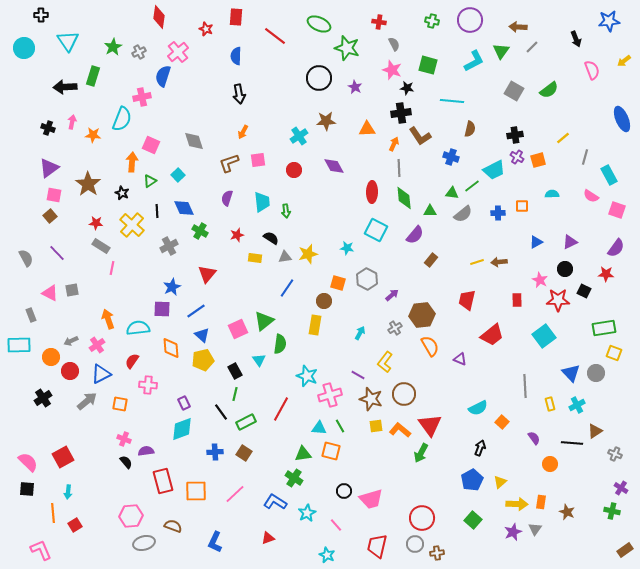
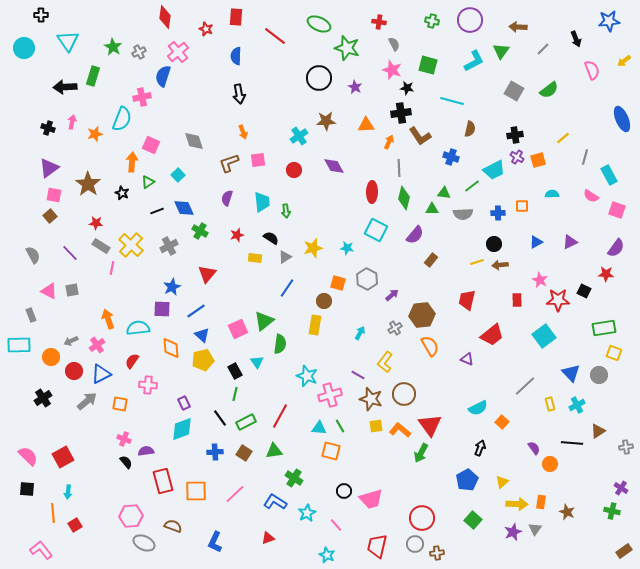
red diamond at (159, 17): moved 6 px right
green star at (113, 47): rotated 12 degrees counterclockwise
gray line at (532, 47): moved 11 px right, 2 px down
cyan line at (452, 101): rotated 10 degrees clockwise
orange triangle at (367, 129): moved 1 px left, 4 px up
orange arrow at (243, 132): rotated 48 degrees counterclockwise
orange star at (93, 135): moved 2 px right, 1 px up; rotated 21 degrees counterclockwise
orange arrow at (394, 144): moved 5 px left, 2 px up
green triangle at (150, 181): moved 2 px left, 1 px down
green triangle at (452, 193): moved 8 px left
green diamond at (404, 198): rotated 20 degrees clockwise
black line at (157, 211): rotated 72 degrees clockwise
green triangle at (430, 211): moved 2 px right, 2 px up
gray semicircle at (463, 214): rotated 36 degrees clockwise
yellow cross at (132, 225): moved 1 px left, 20 px down
purple line at (57, 253): moved 13 px right
yellow star at (308, 254): moved 5 px right, 6 px up
gray triangle at (285, 257): rotated 24 degrees counterclockwise
gray semicircle at (26, 258): moved 7 px right, 3 px up
brown arrow at (499, 262): moved 1 px right, 3 px down
black circle at (565, 269): moved 71 px left, 25 px up
pink triangle at (50, 293): moved 1 px left, 2 px up
purple triangle at (460, 359): moved 7 px right
cyan triangle at (259, 360): moved 2 px left, 2 px down
red circle at (70, 371): moved 4 px right
gray circle at (596, 373): moved 3 px right, 2 px down
gray line at (525, 386): rotated 50 degrees clockwise
red line at (281, 409): moved 1 px left, 7 px down
black line at (221, 412): moved 1 px left, 6 px down
brown triangle at (595, 431): moved 3 px right
purple semicircle at (534, 438): moved 10 px down
green triangle at (303, 454): moved 29 px left, 3 px up
gray cross at (615, 454): moved 11 px right, 7 px up; rotated 32 degrees counterclockwise
pink semicircle at (28, 462): moved 6 px up
blue pentagon at (472, 480): moved 5 px left
yellow triangle at (500, 482): moved 2 px right
gray ellipse at (144, 543): rotated 40 degrees clockwise
pink L-shape at (41, 550): rotated 15 degrees counterclockwise
brown rectangle at (625, 550): moved 1 px left, 1 px down
